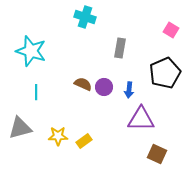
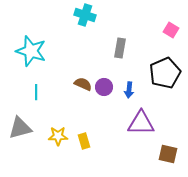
cyan cross: moved 2 px up
purple triangle: moved 4 px down
yellow rectangle: rotated 70 degrees counterclockwise
brown square: moved 11 px right; rotated 12 degrees counterclockwise
